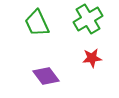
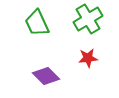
red star: moved 4 px left
purple diamond: rotated 8 degrees counterclockwise
